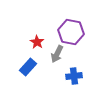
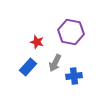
red star: rotated 16 degrees counterclockwise
gray arrow: moved 2 px left, 9 px down
